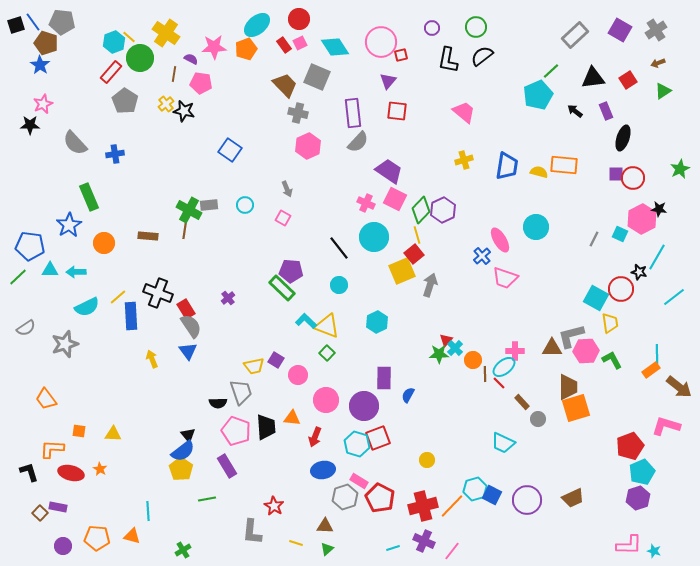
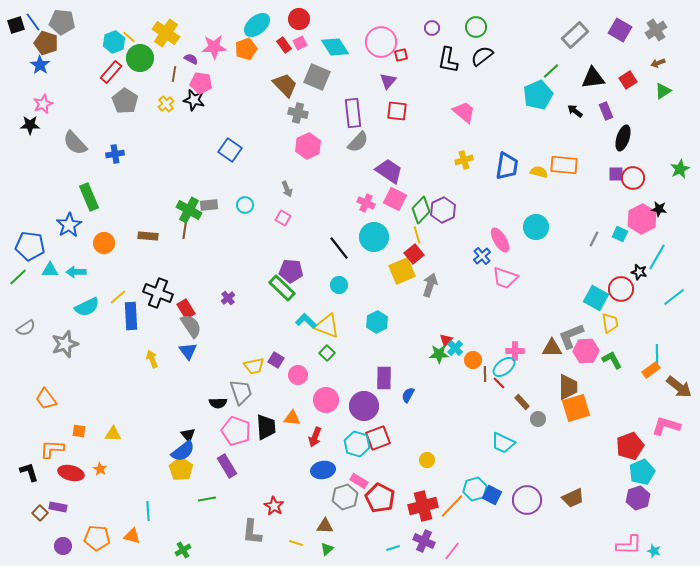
black star at (184, 111): moved 10 px right, 11 px up
gray L-shape at (571, 336): rotated 8 degrees counterclockwise
